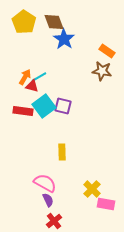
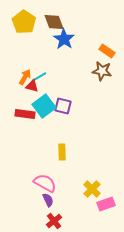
red rectangle: moved 2 px right, 3 px down
pink rectangle: rotated 30 degrees counterclockwise
